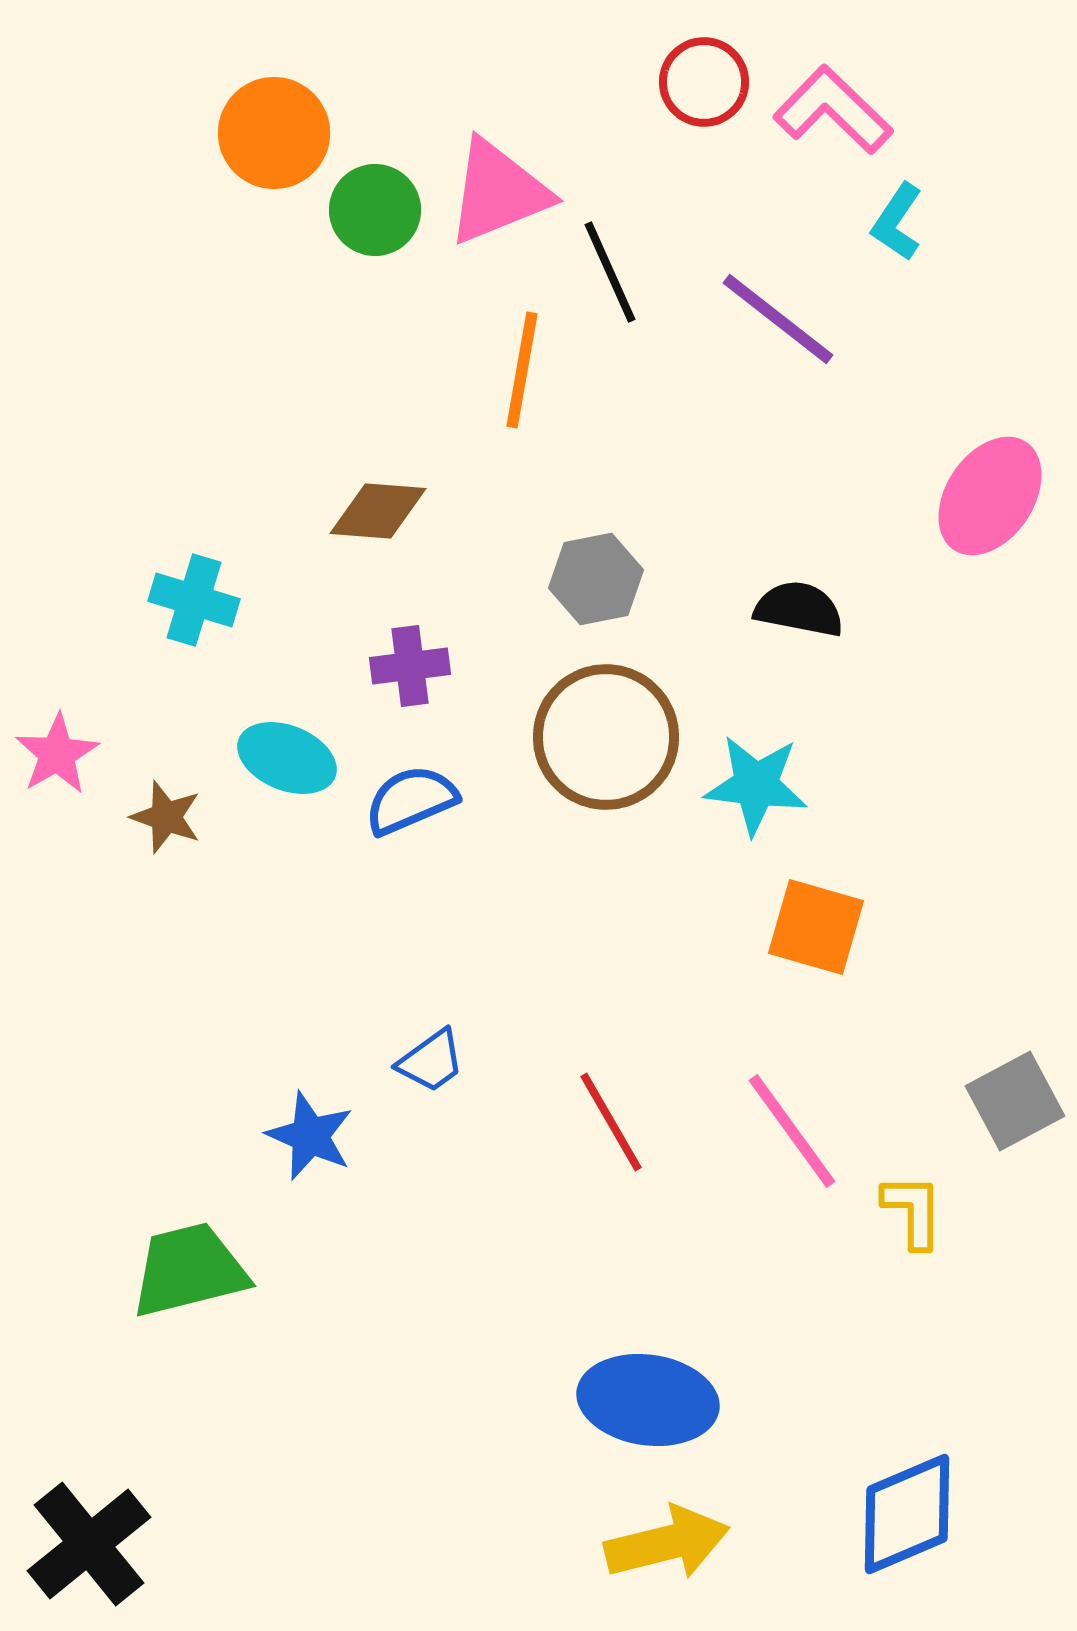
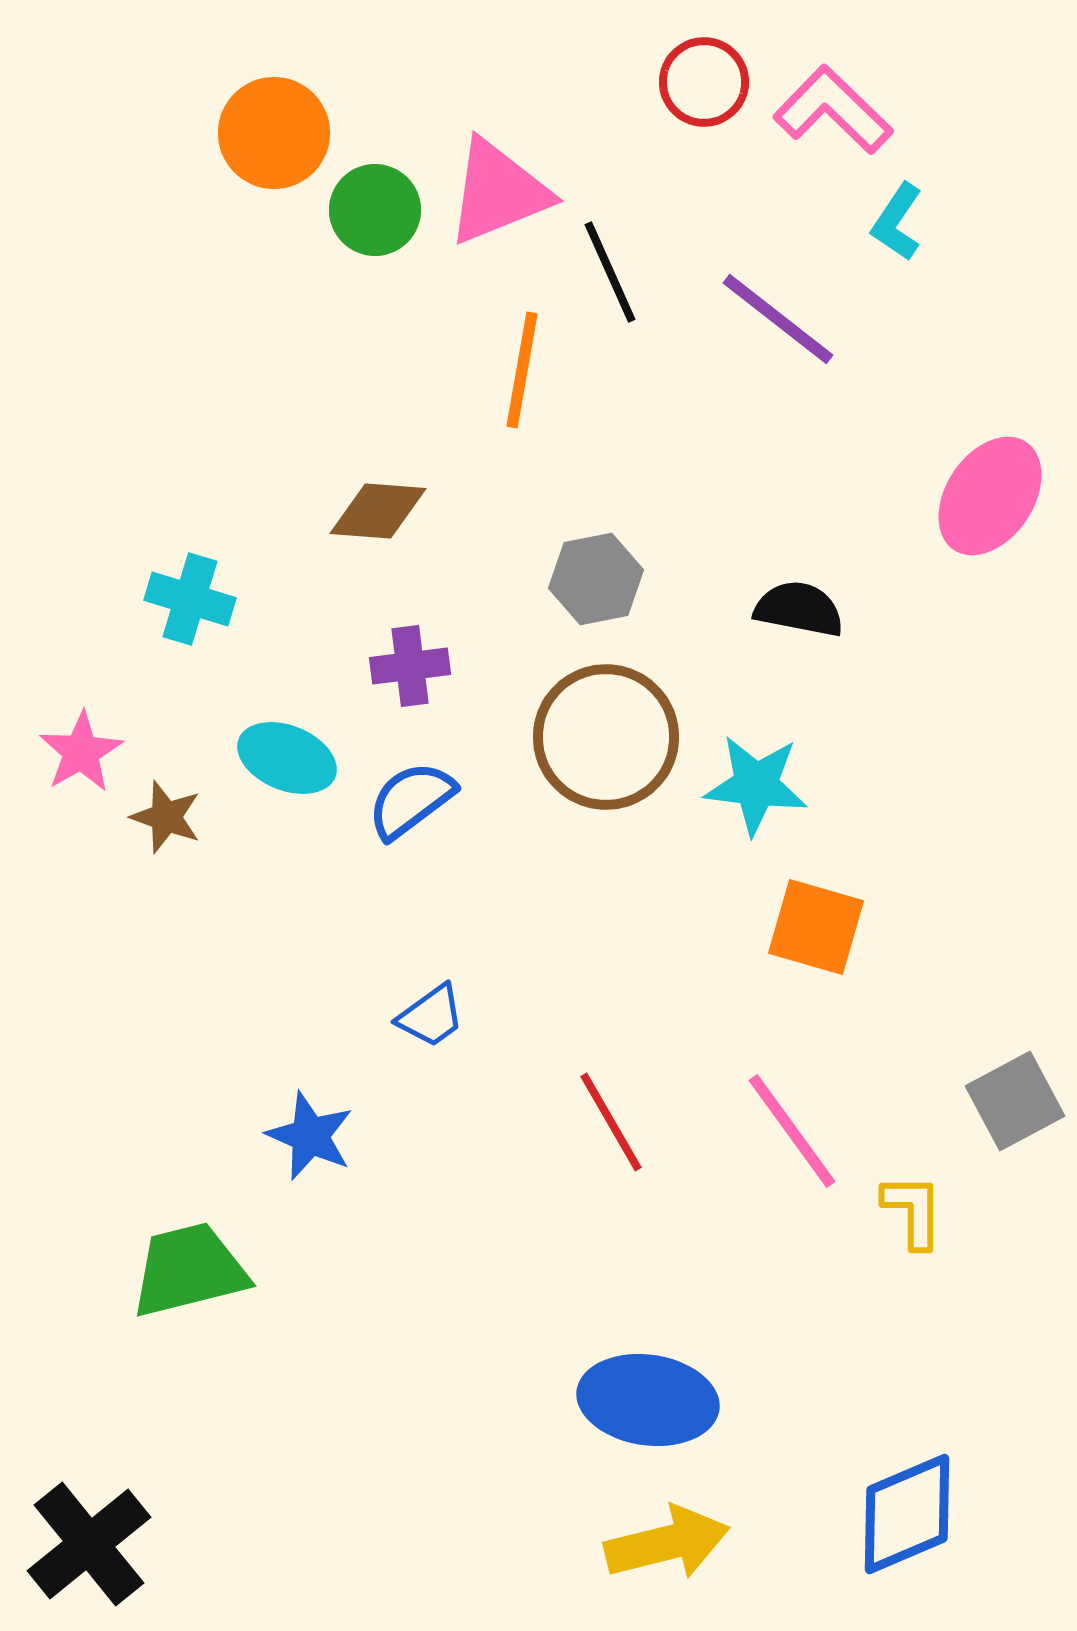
cyan cross: moved 4 px left, 1 px up
pink star: moved 24 px right, 2 px up
blue semicircle: rotated 14 degrees counterclockwise
blue trapezoid: moved 45 px up
